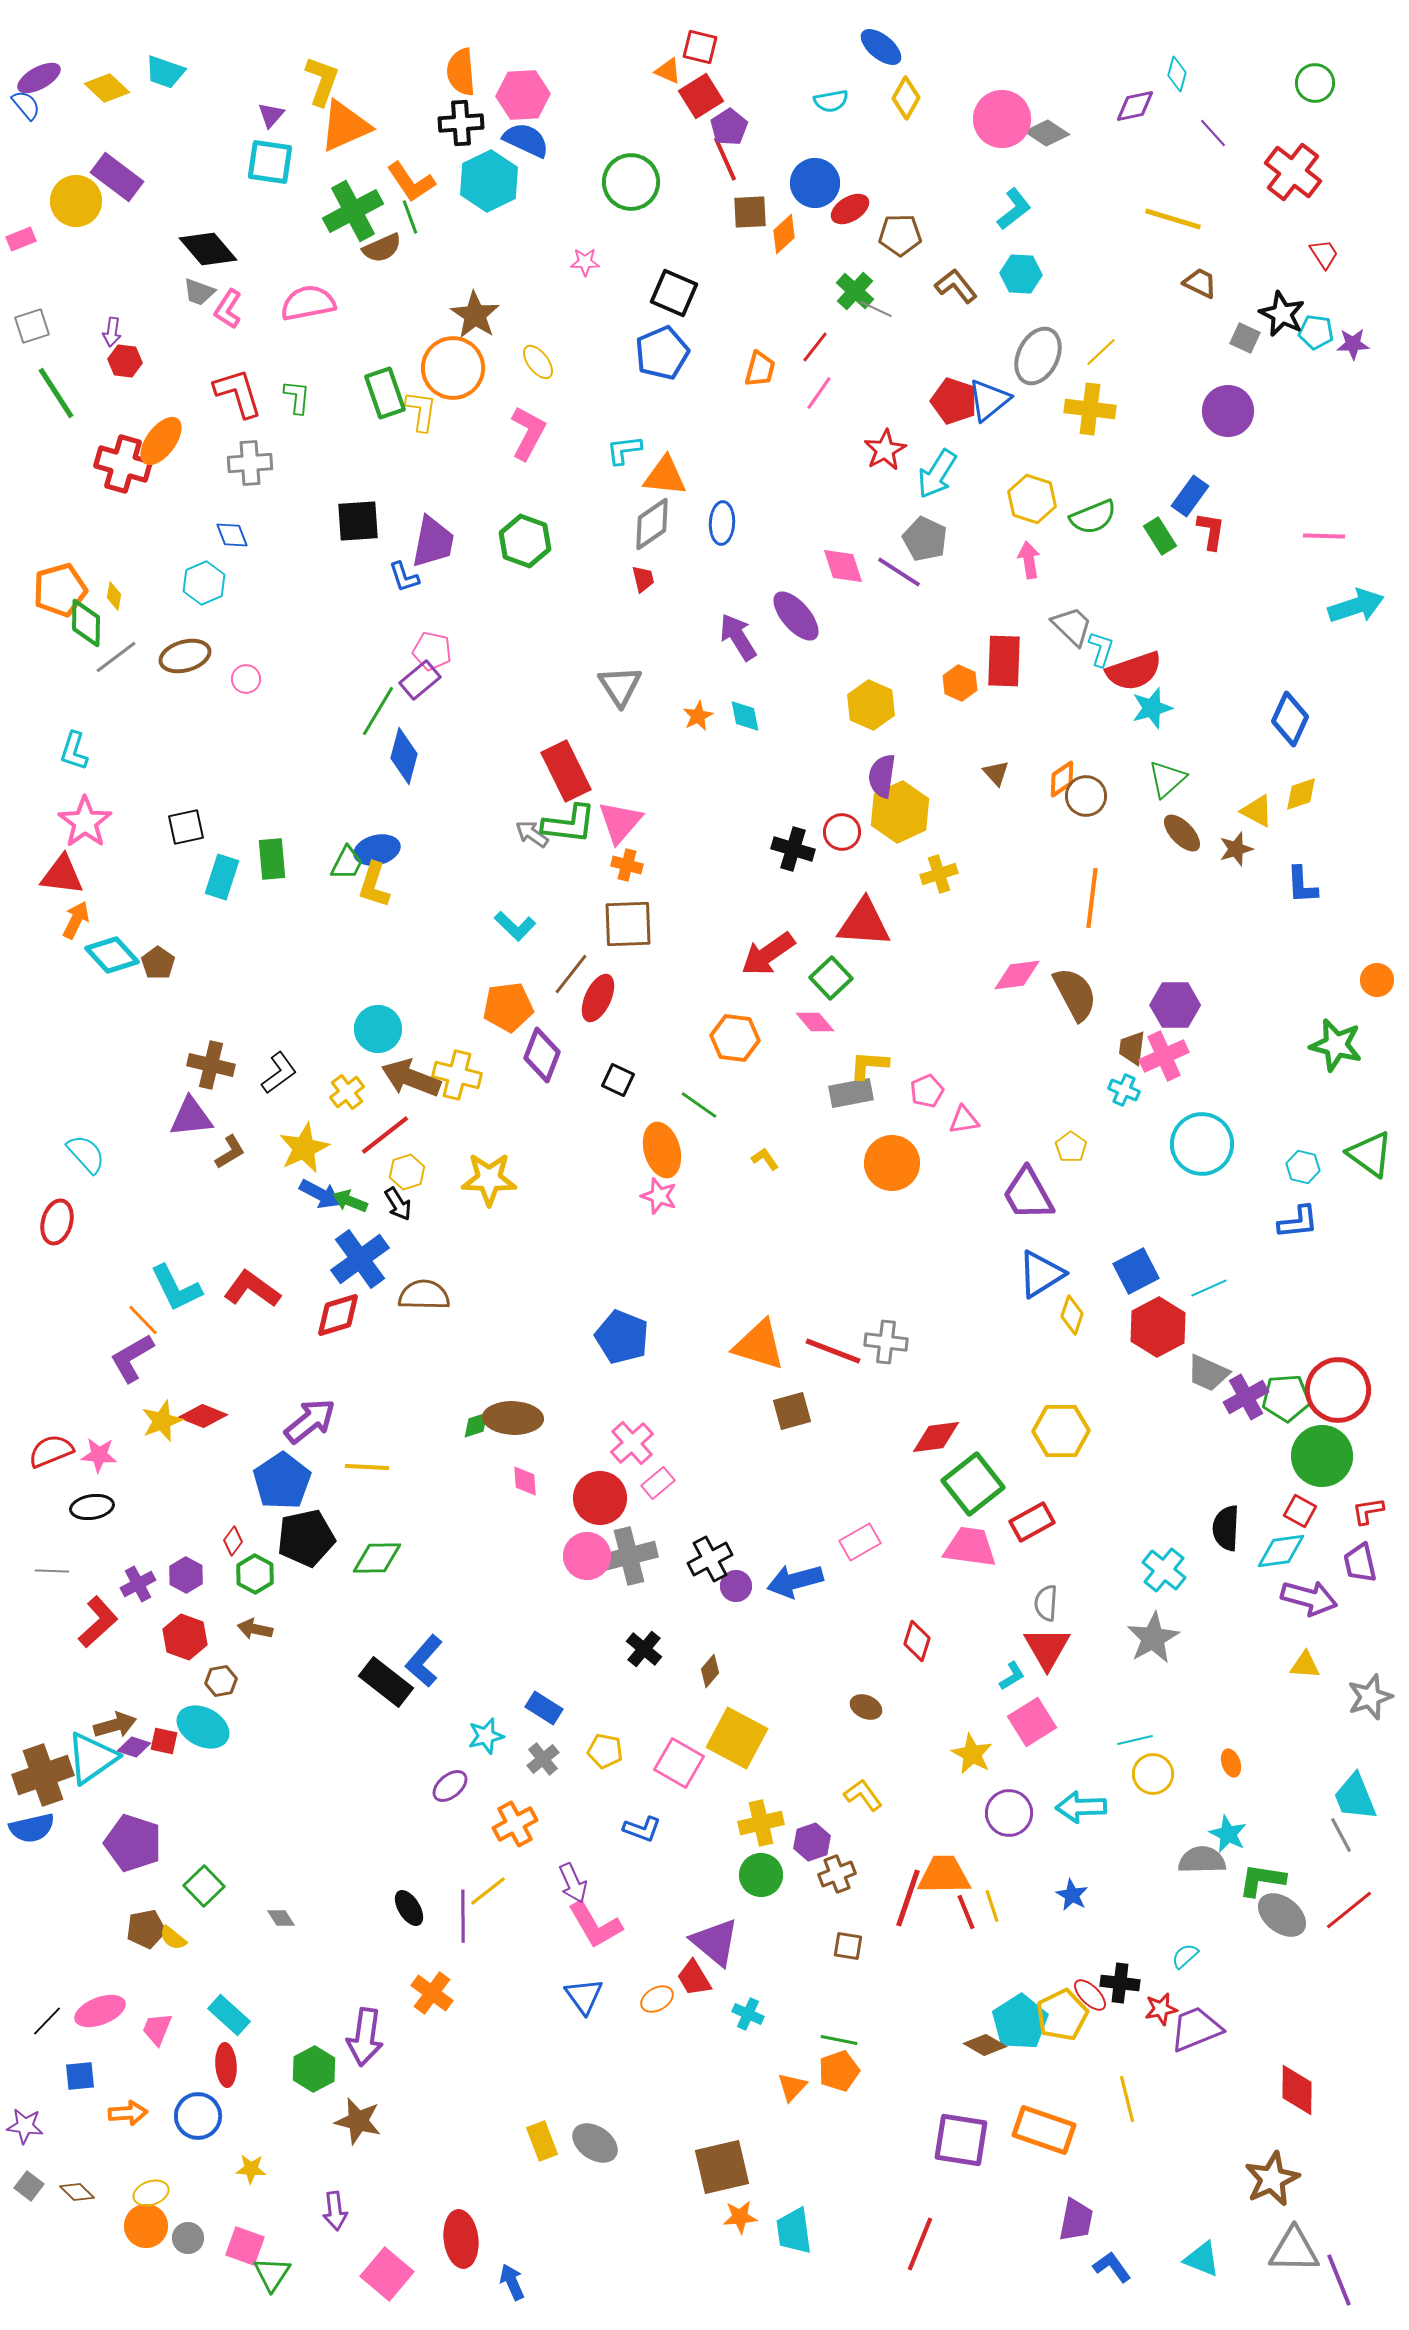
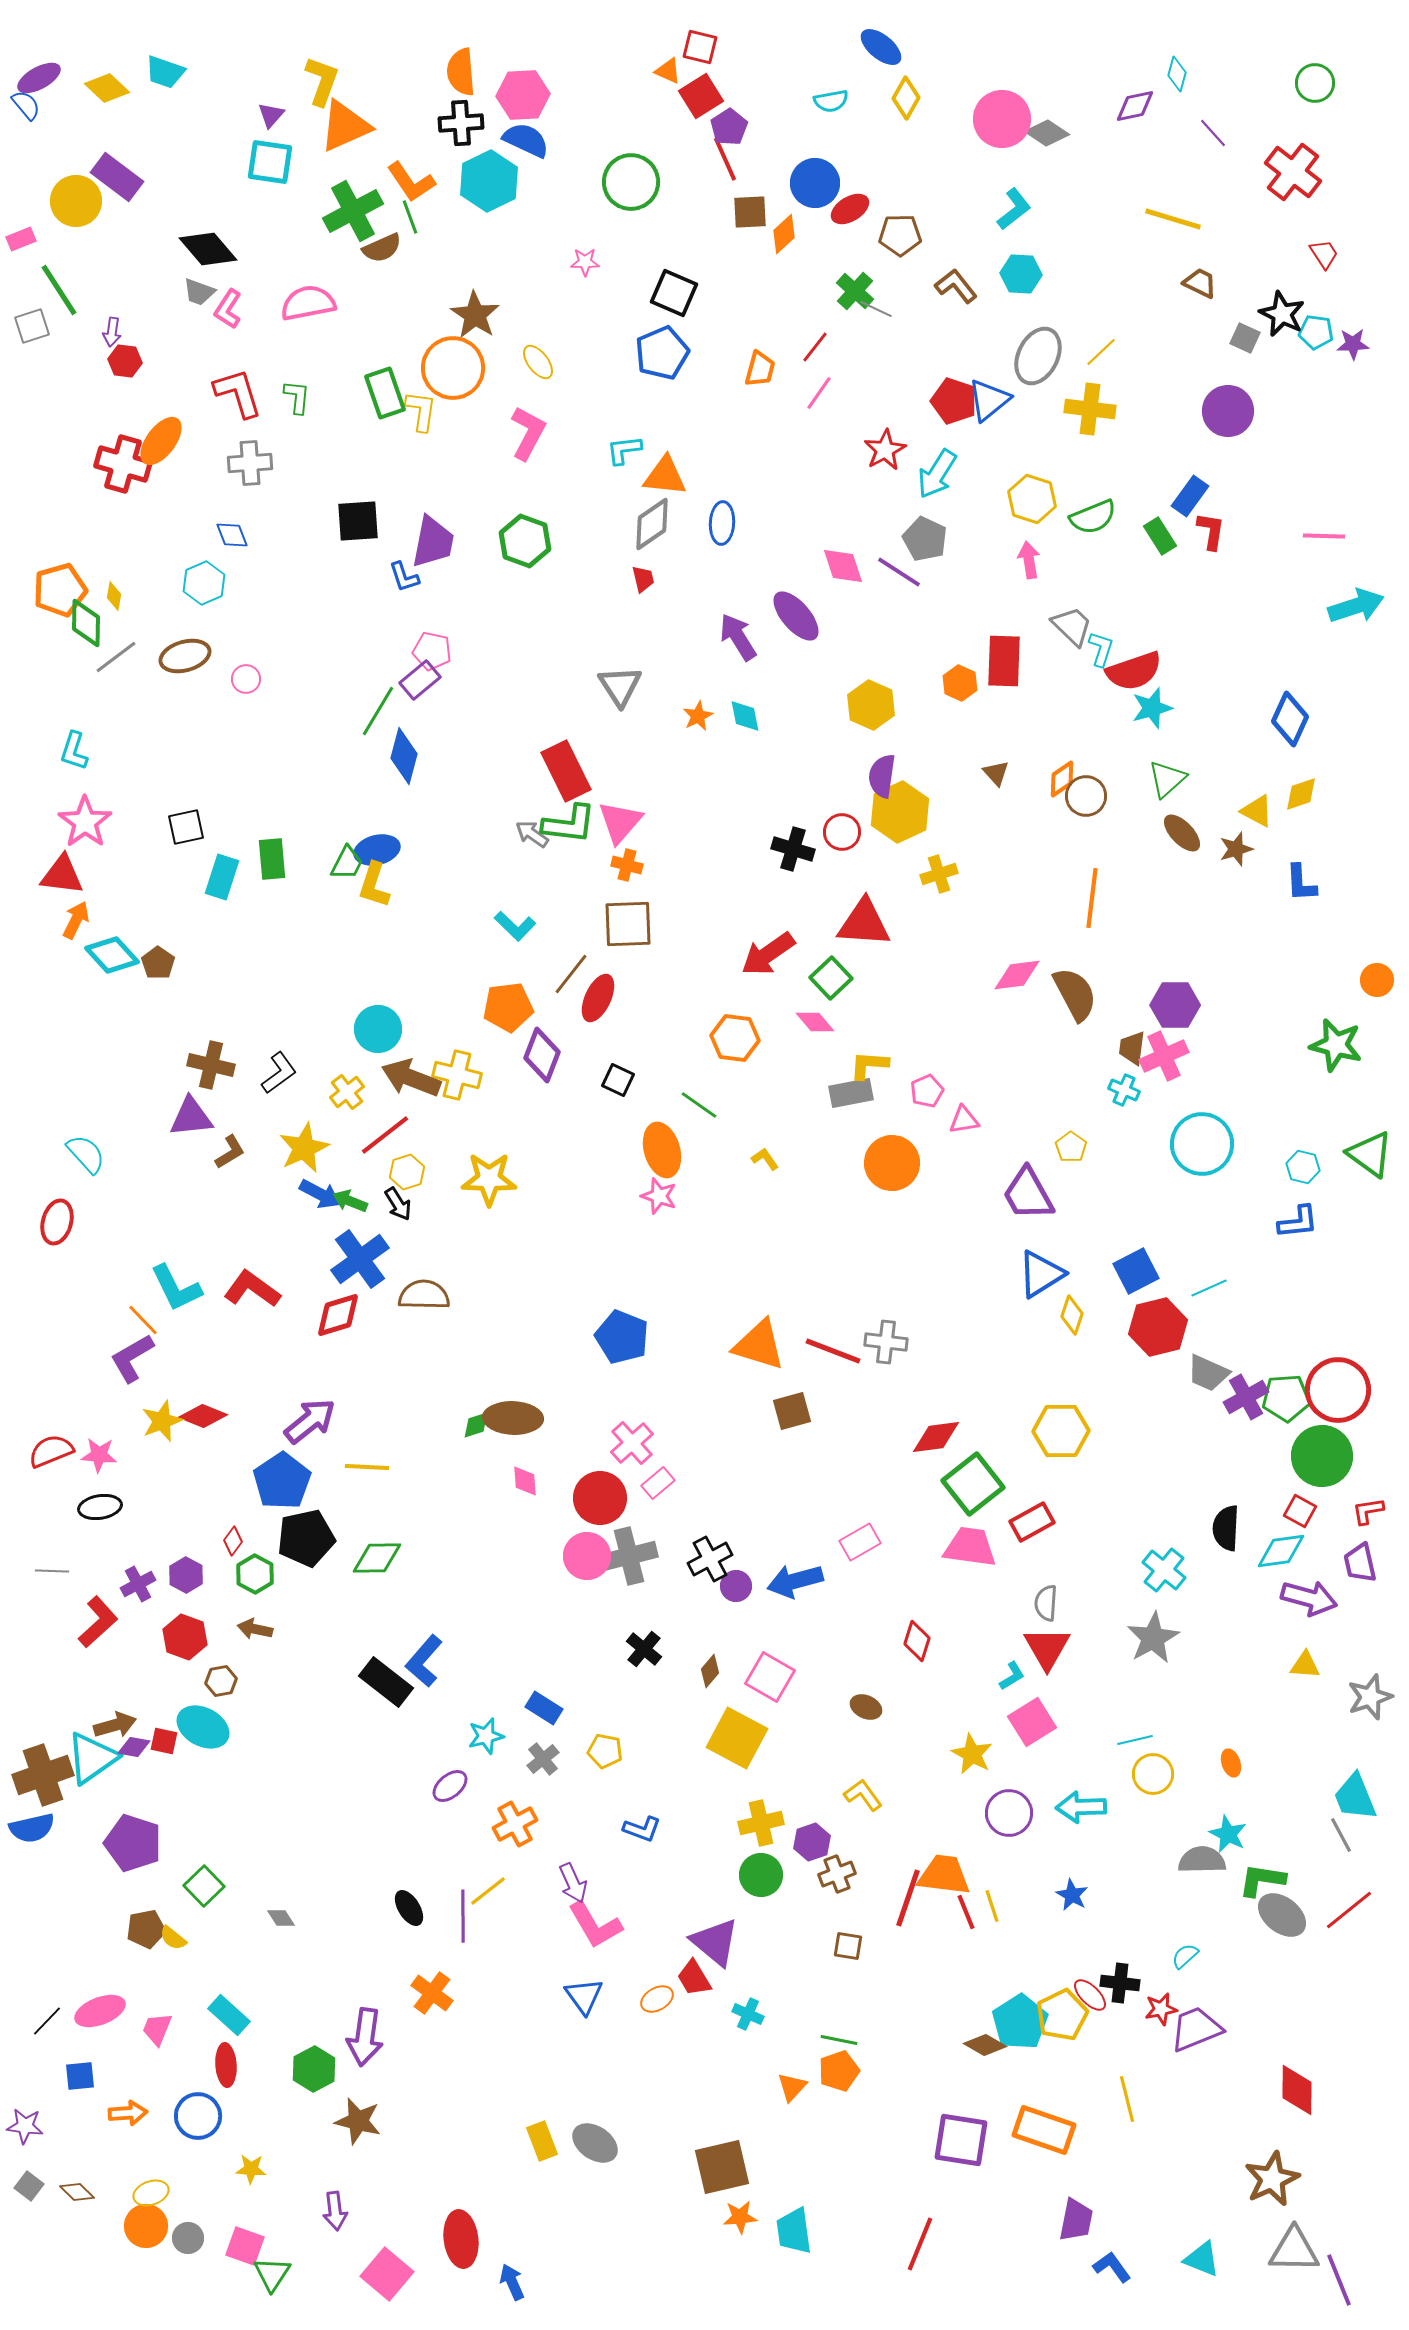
green line at (56, 393): moved 3 px right, 103 px up
blue L-shape at (1302, 885): moved 1 px left, 2 px up
red hexagon at (1158, 1327): rotated 14 degrees clockwise
black ellipse at (92, 1507): moved 8 px right
purple diamond at (134, 1747): rotated 8 degrees counterclockwise
pink square at (679, 1763): moved 91 px right, 86 px up
orange trapezoid at (944, 1875): rotated 8 degrees clockwise
